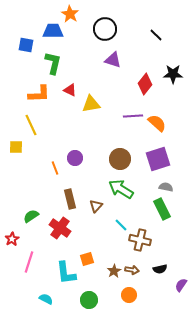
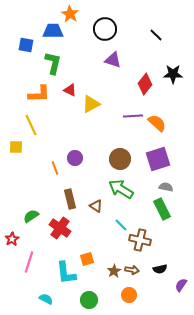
yellow triangle: rotated 18 degrees counterclockwise
brown triangle: rotated 40 degrees counterclockwise
